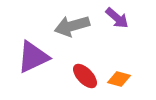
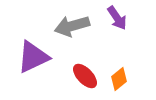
purple arrow: rotated 15 degrees clockwise
orange diamond: rotated 55 degrees counterclockwise
